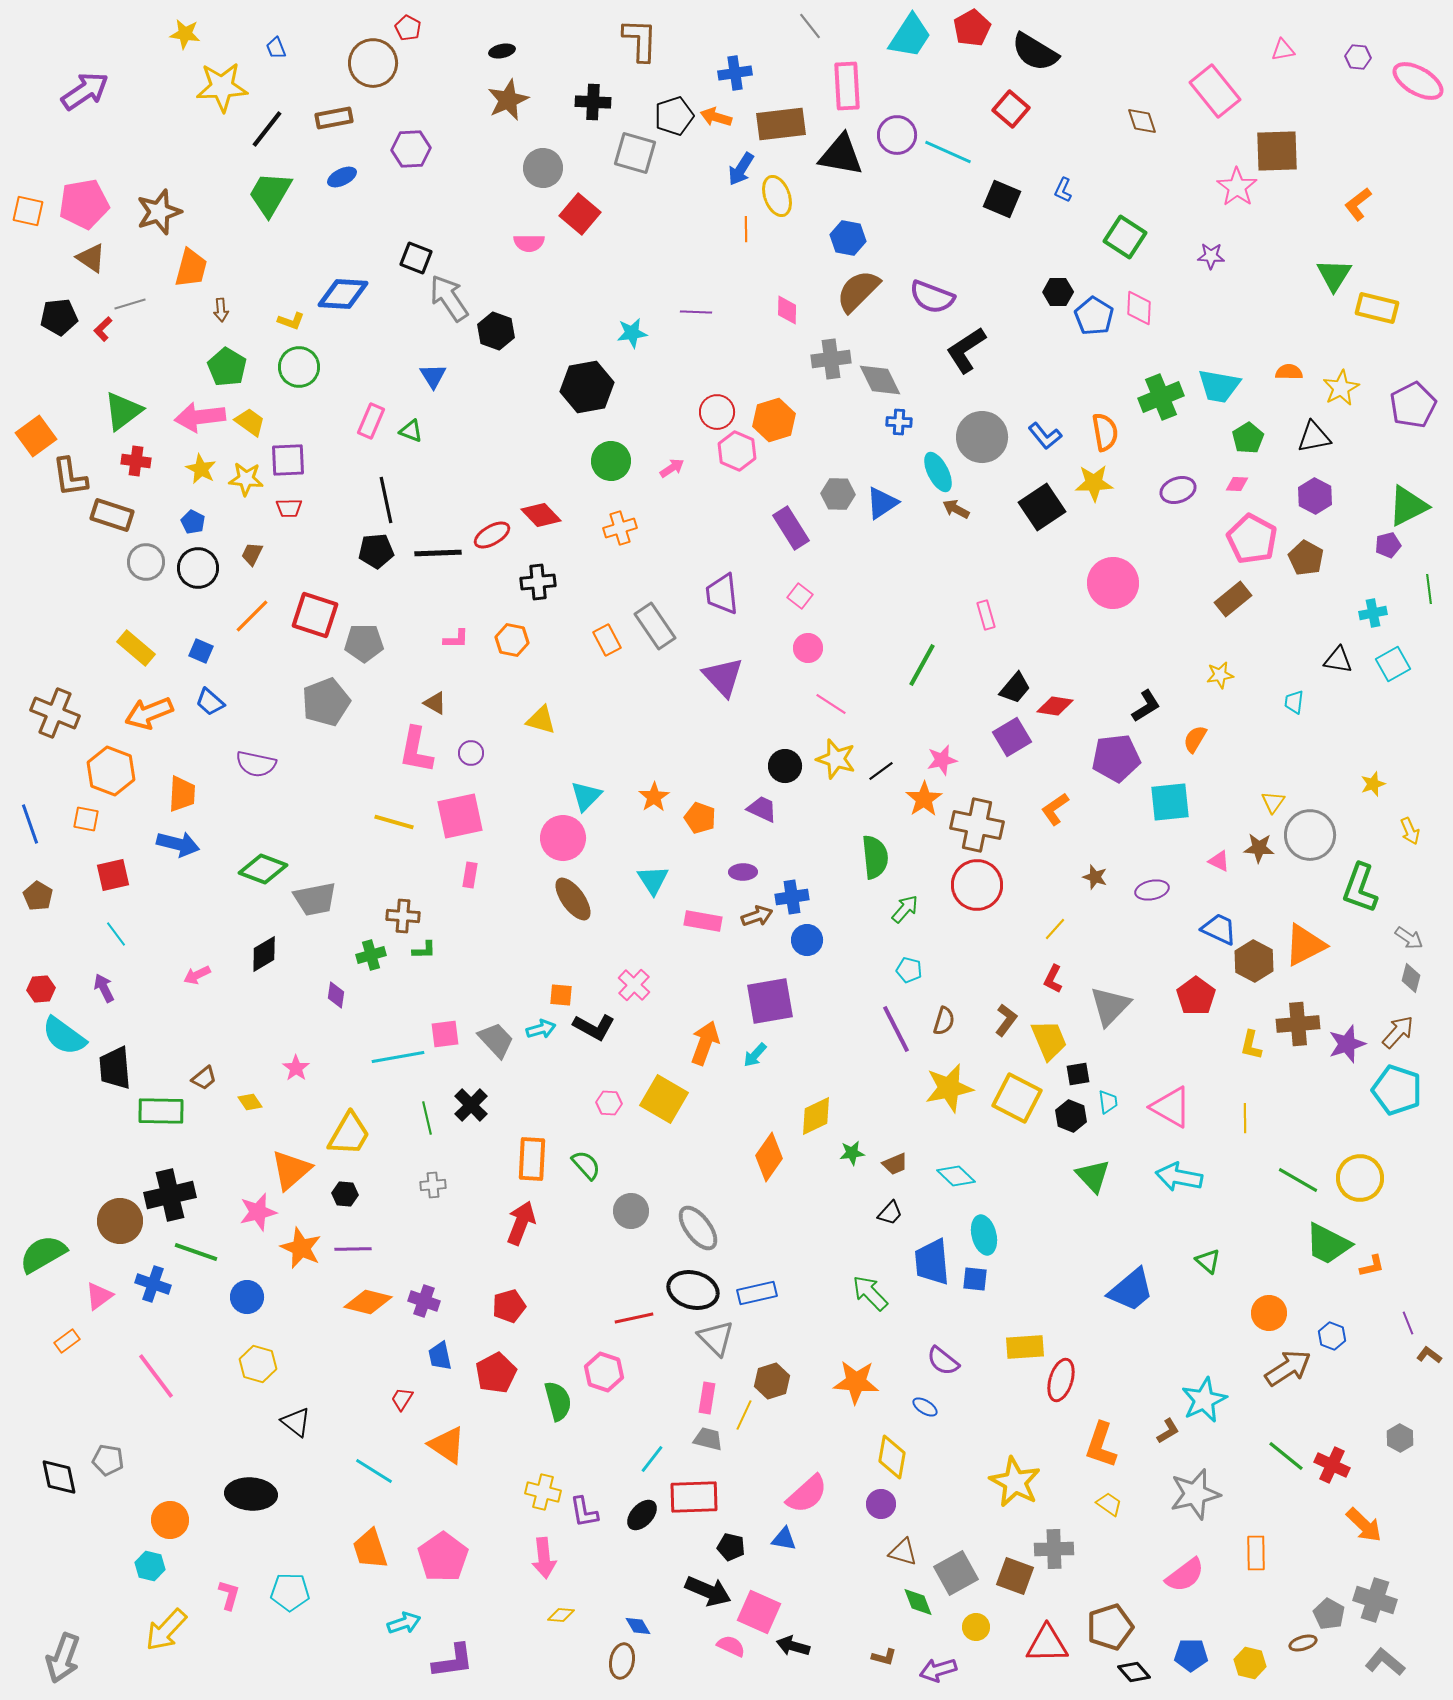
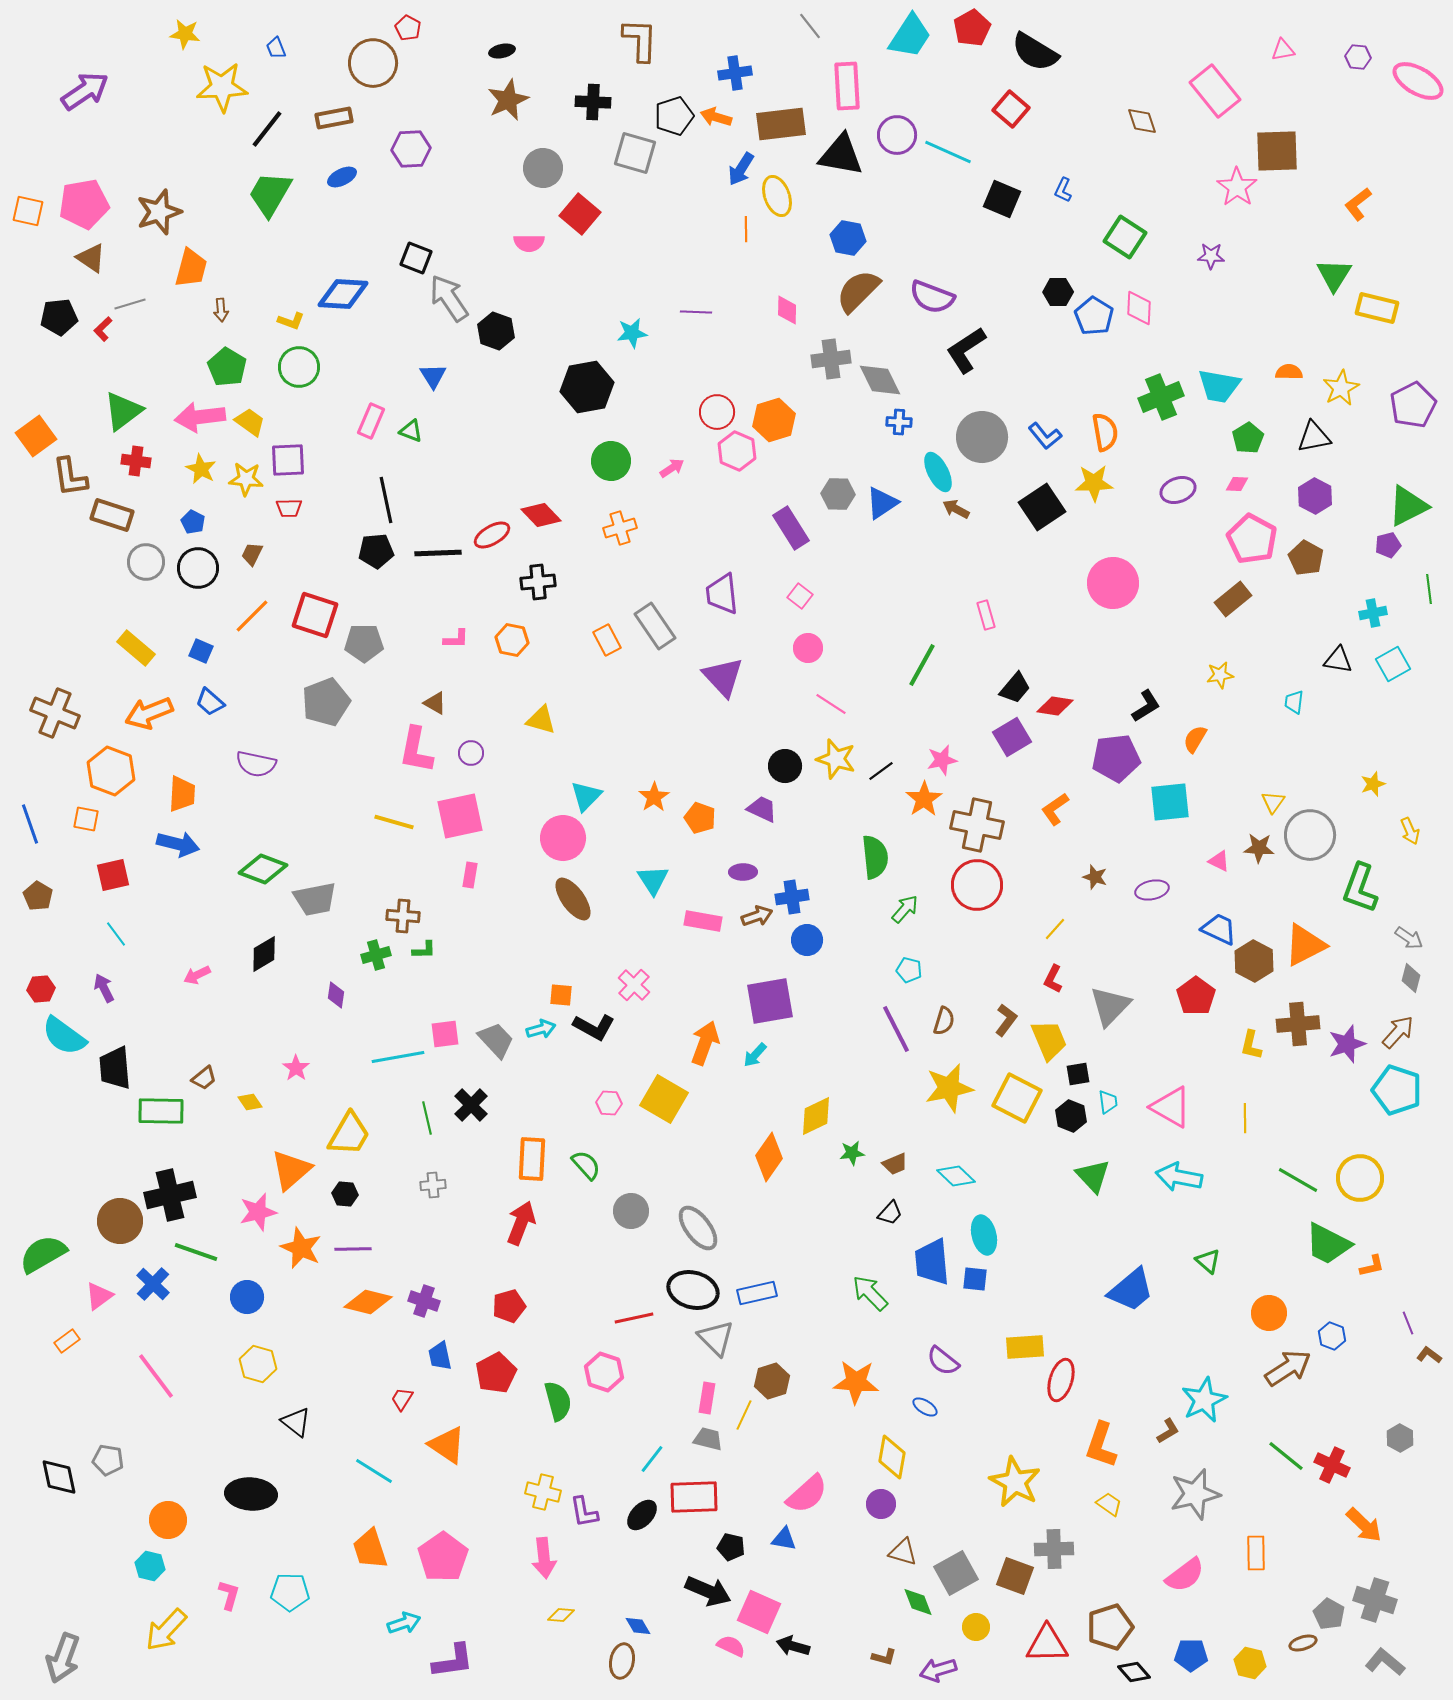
green cross at (371, 955): moved 5 px right
blue cross at (153, 1284): rotated 24 degrees clockwise
orange circle at (170, 1520): moved 2 px left
